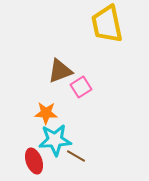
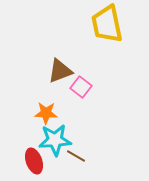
pink square: rotated 20 degrees counterclockwise
